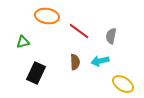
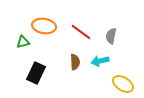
orange ellipse: moved 3 px left, 10 px down
red line: moved 2 px right, 1 px down
